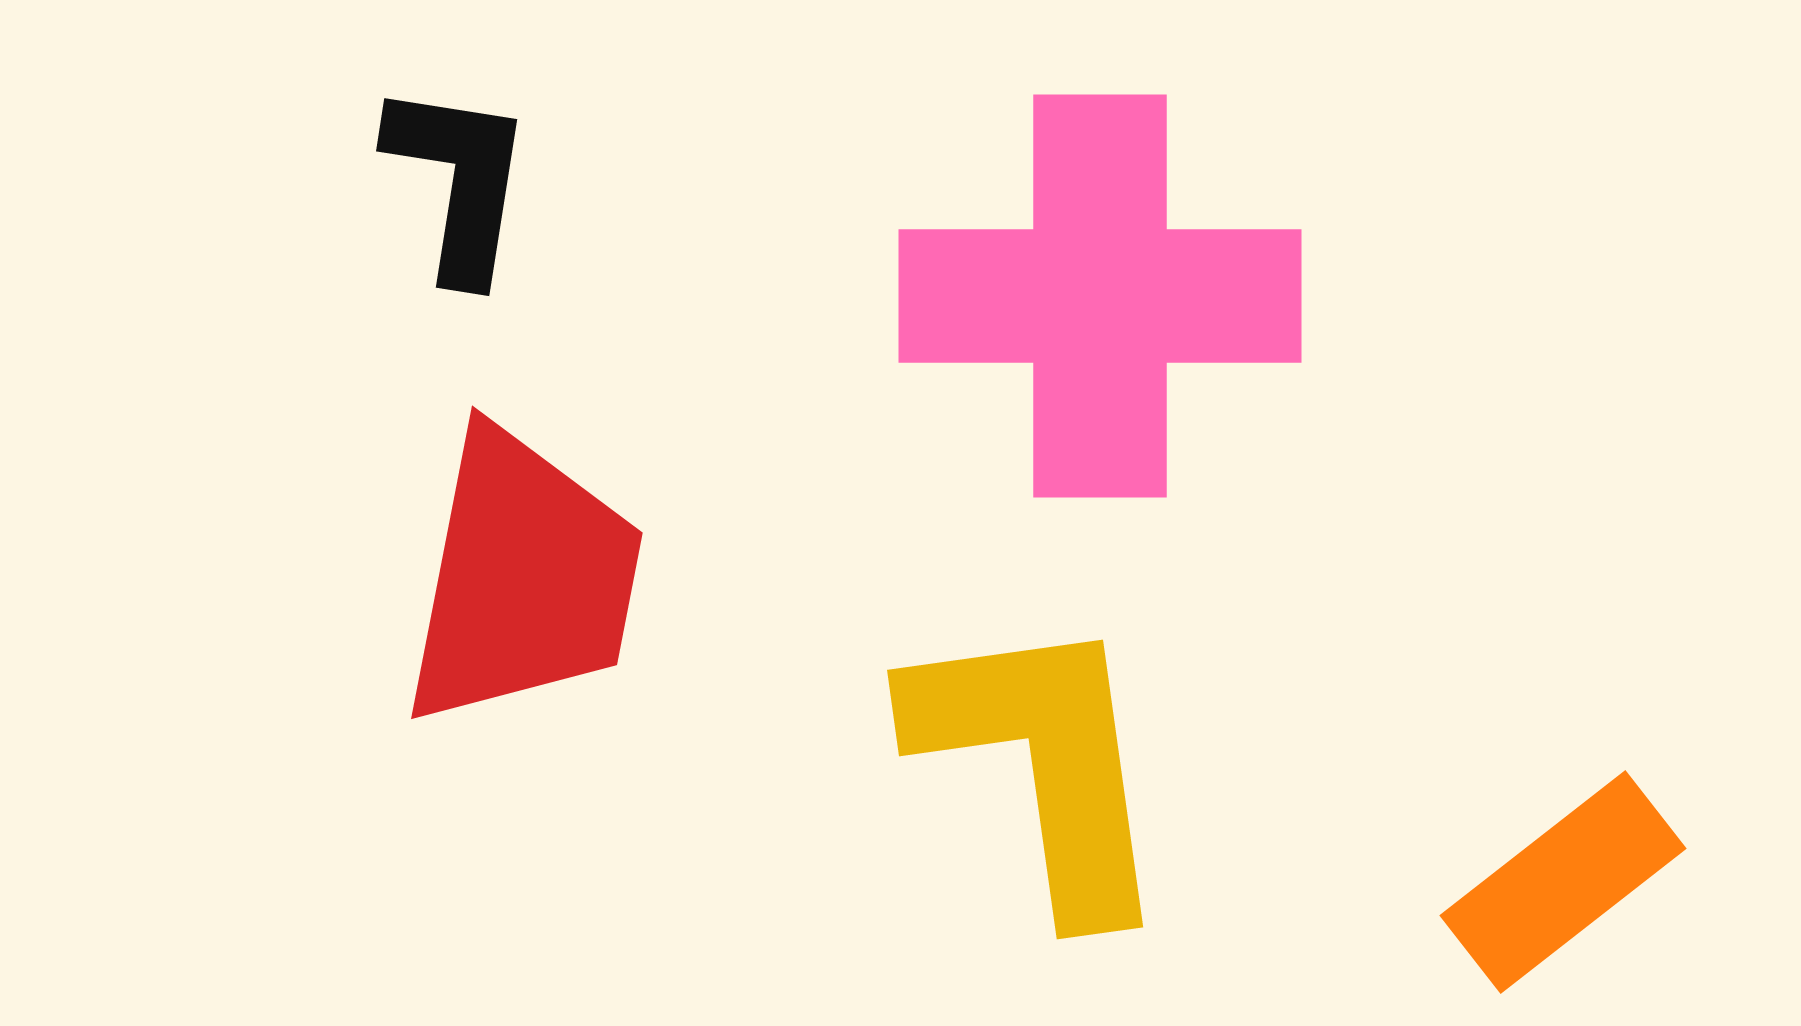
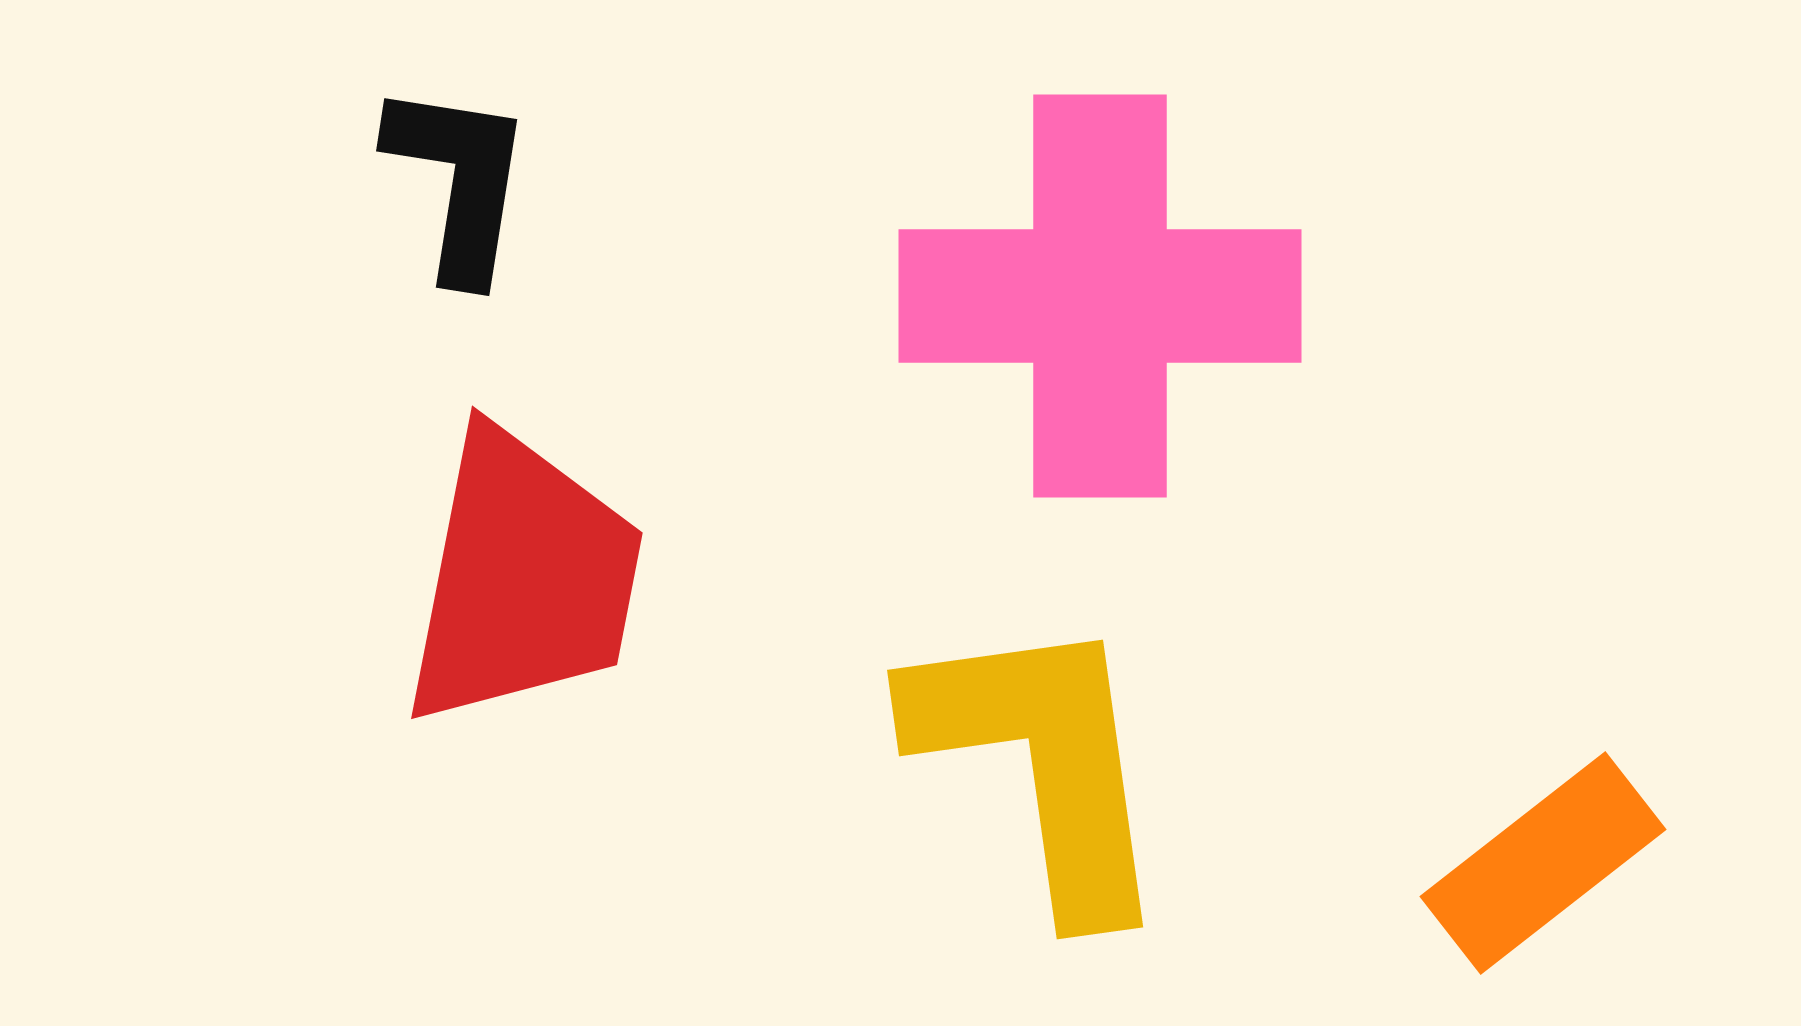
orange rectangle: moved 20 px left, 19 px up
